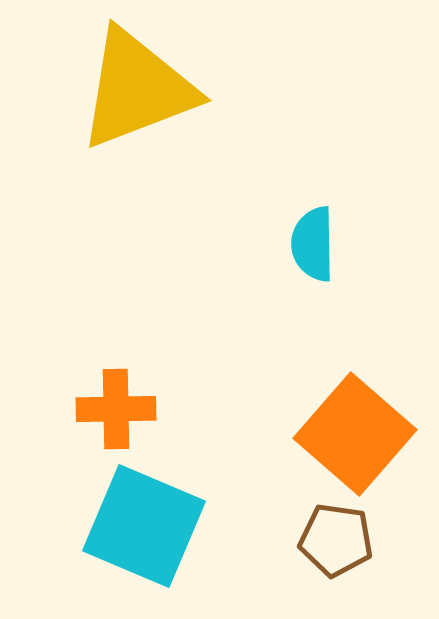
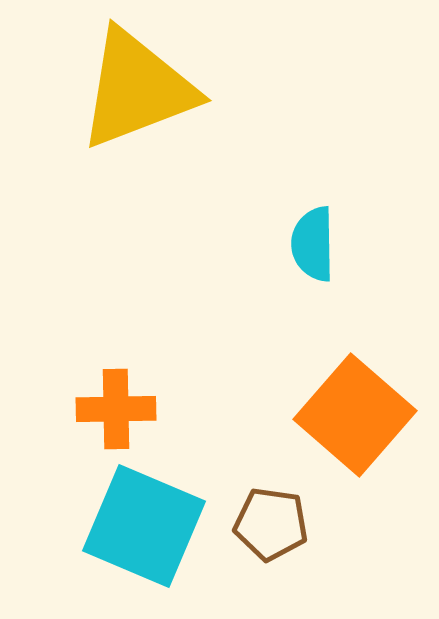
orange square: moved 19 px up
brown pentagon: moved 65 px left, 16 px up
